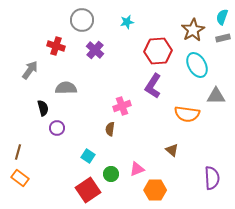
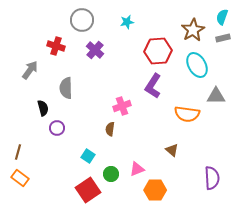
gray semicircle: rotated 90 degrees counterclockwise
